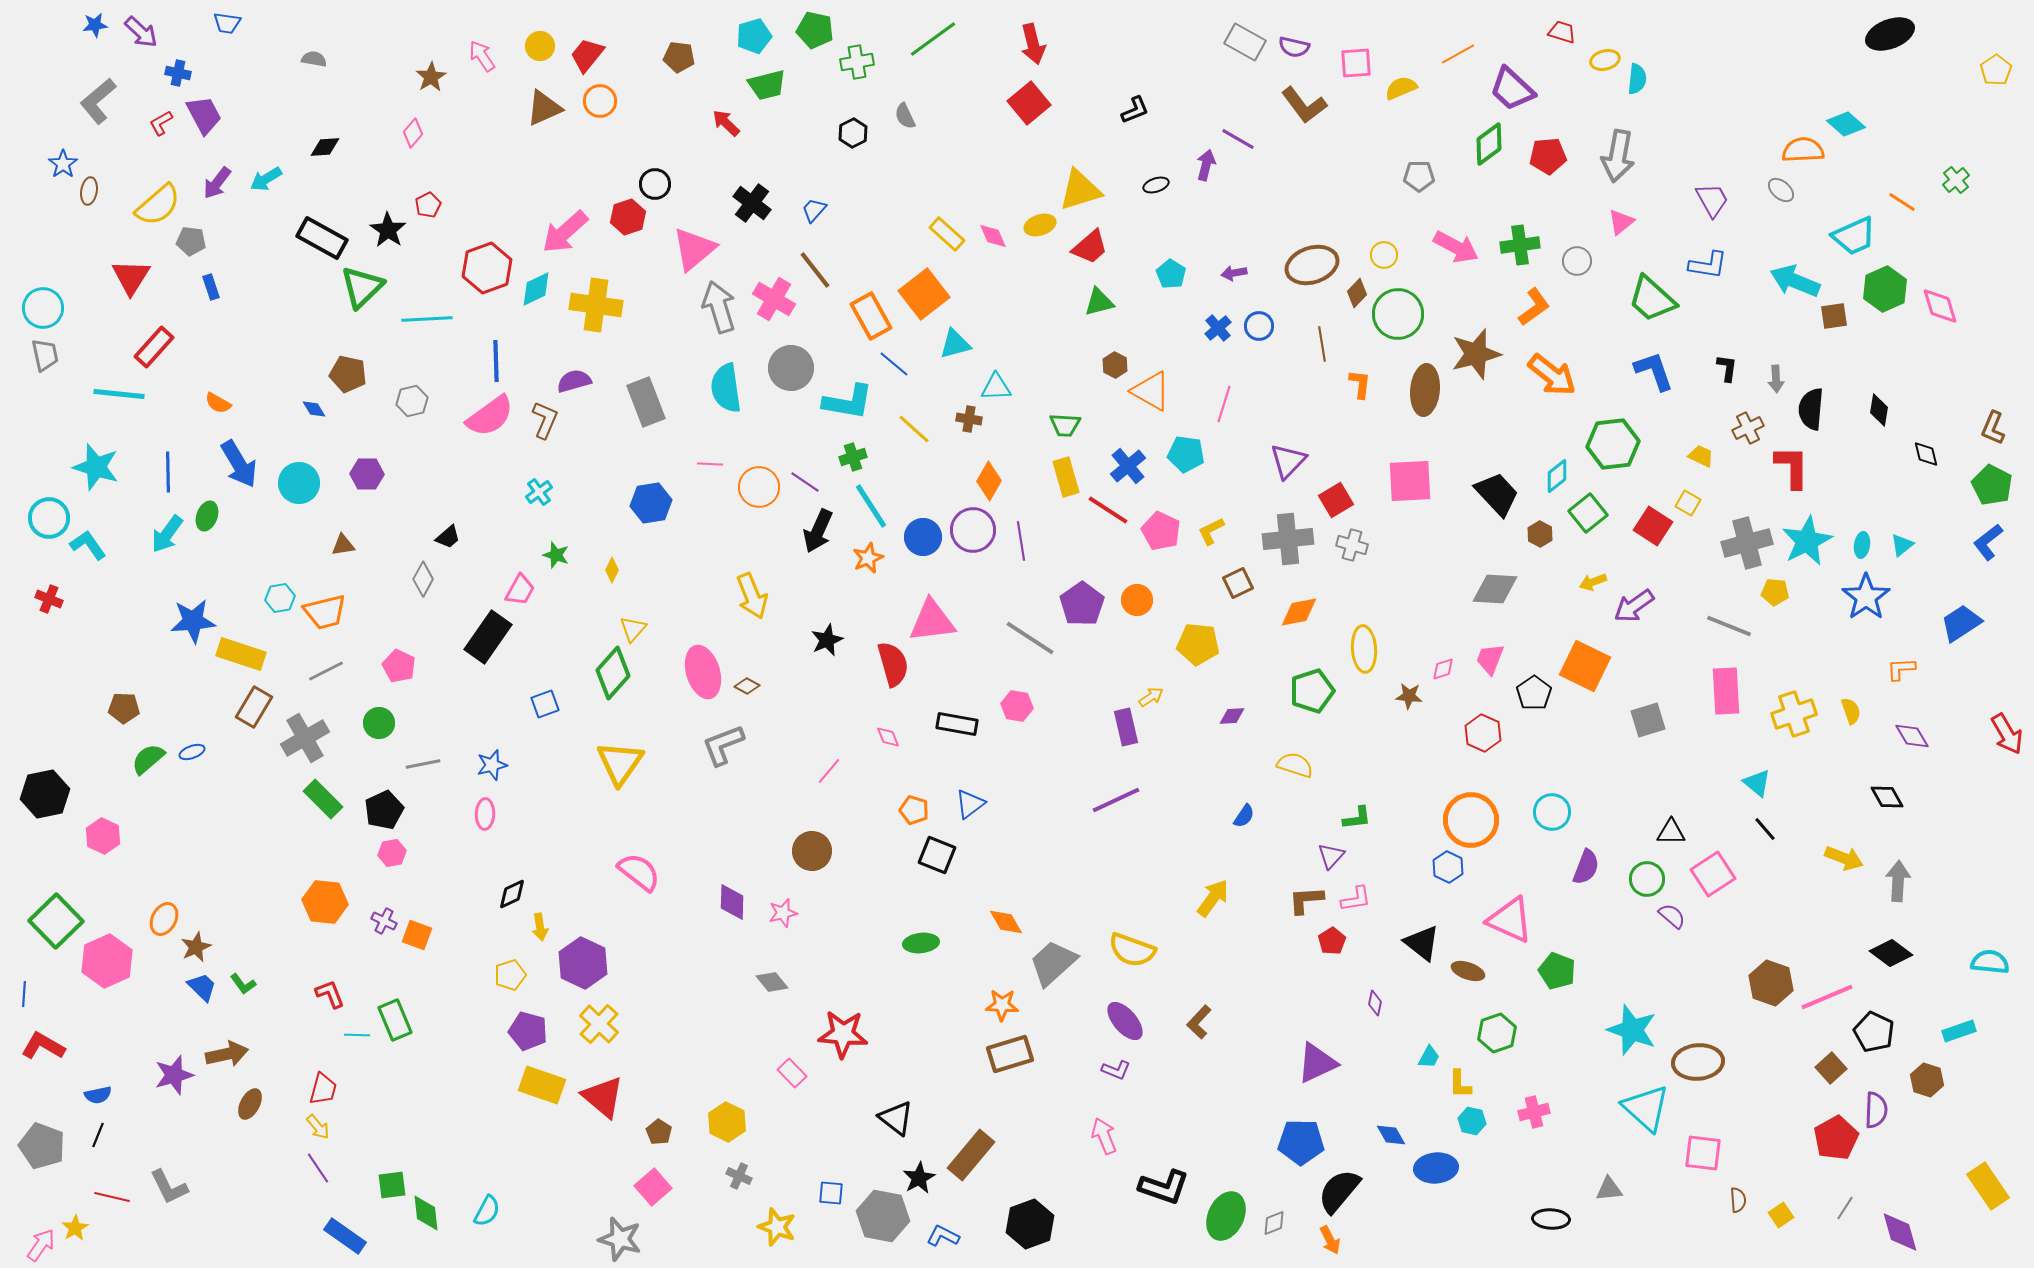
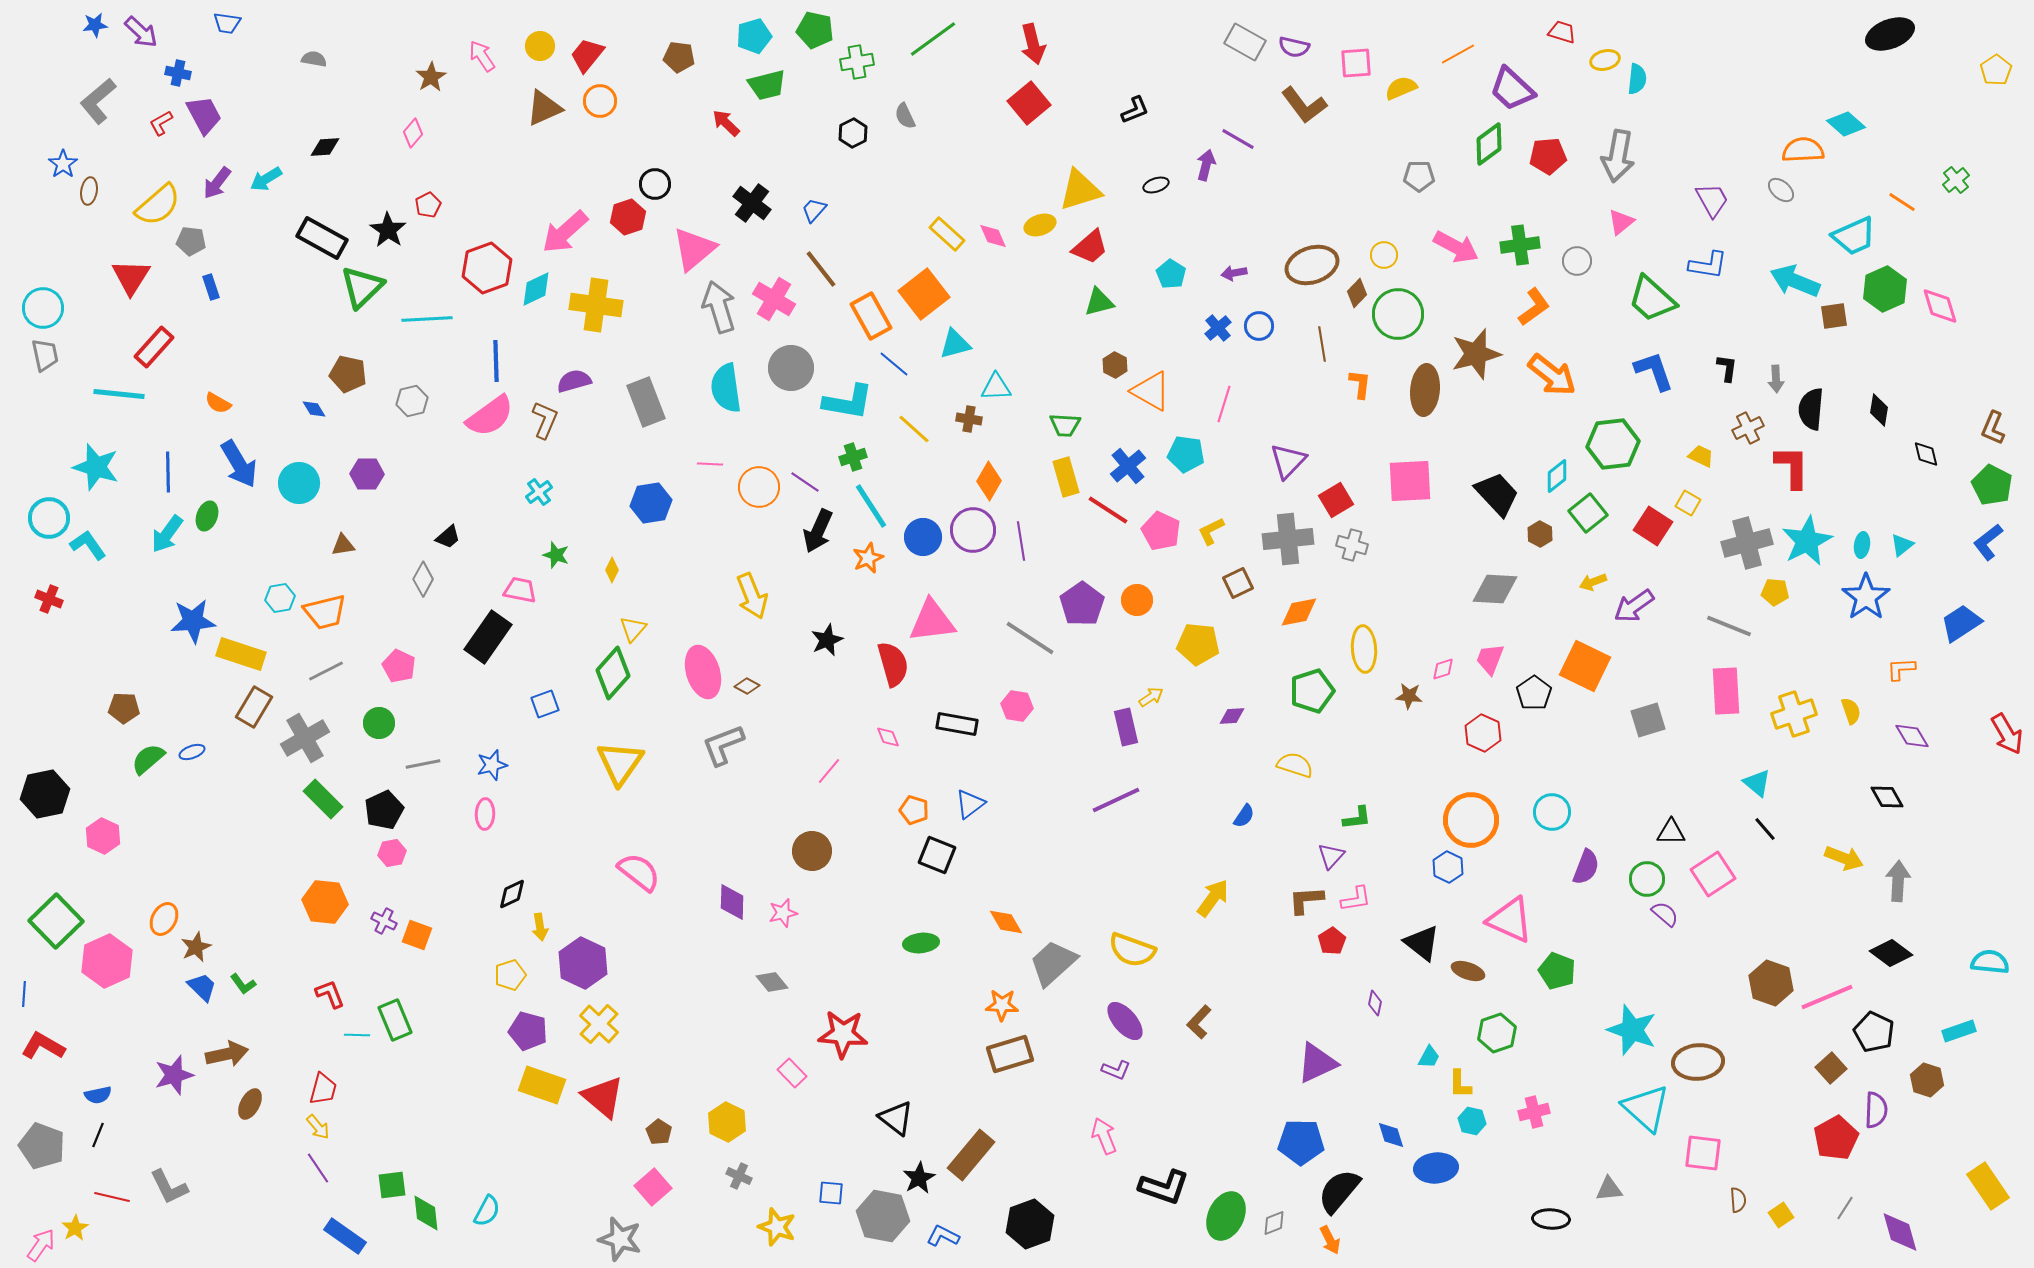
brown line at (815, 270): moved 6 px right, 1 px up
pink trapezoid at (520, 590): rotated 108 degrees counterclockwise
purple semicircle at (1672, 916): moved 7 px left, 2 px up
blue diamond at (1391, 1135): rotated 12 degrees clockwise
